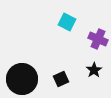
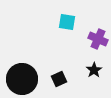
cyan square: rotated 18 degrees counterclockwise
black square: moved 2 px left
